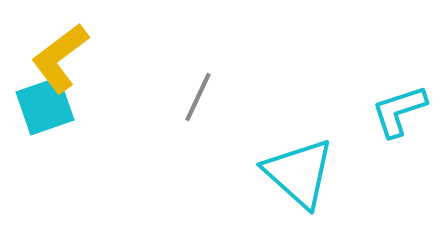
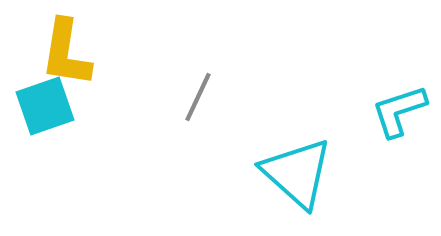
yellow L-shape: moved 6 px right, 5 px up; rotated 44 degrees counterclockwise
cyan triangle: moved 2 px left
